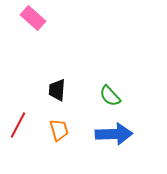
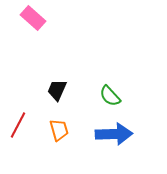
black trapezoid: rotated 20 degrees clockwise
